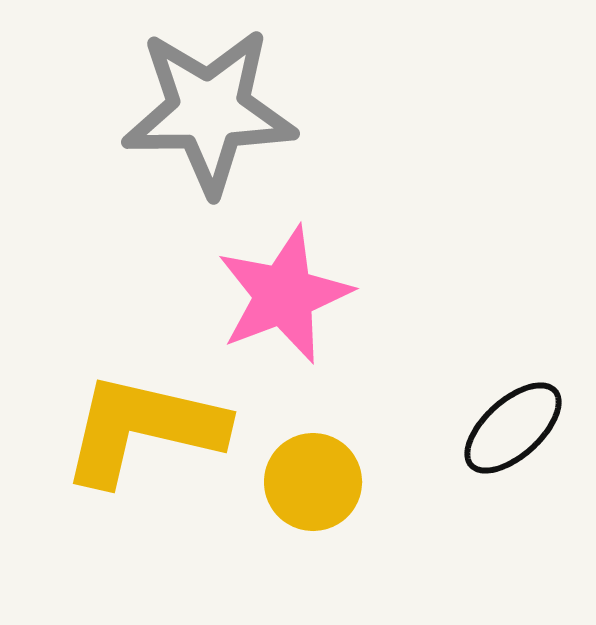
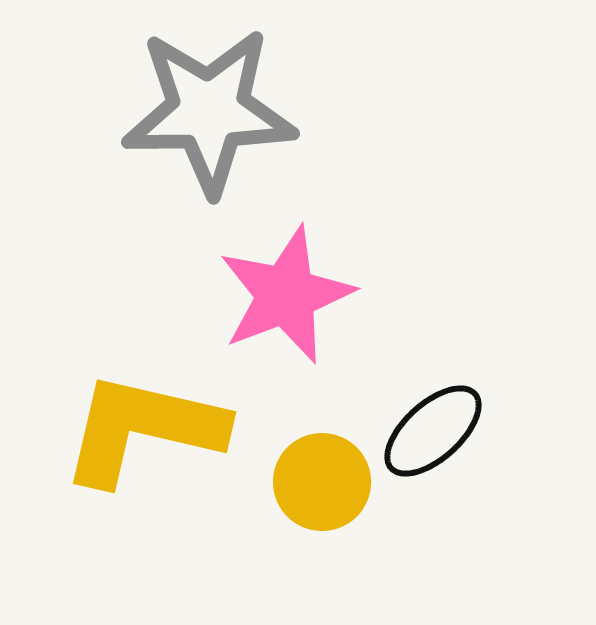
pink star: moved 2 px right
black ellipse: moved 80 px left, 3 px down
yellow circle: moved 9 px right
